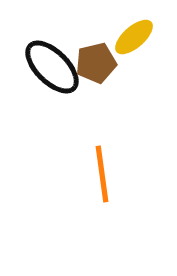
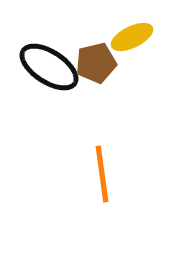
yellow ellipse: moved 2 px left; rotated 15 degrees clockwise
black ellipse: moved 3 px left; rotated 12 degrees counterclockwise
